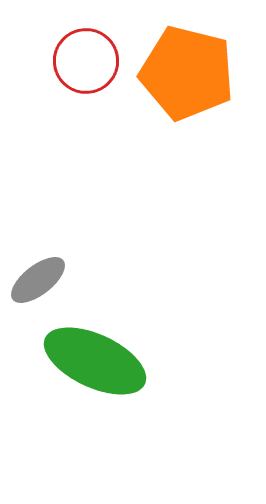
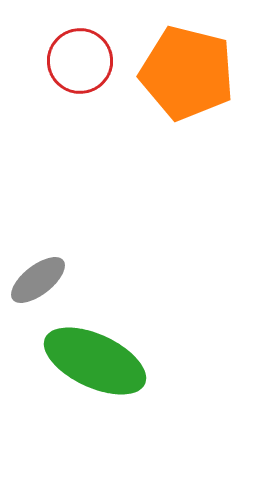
red circle: moved 6 px left
